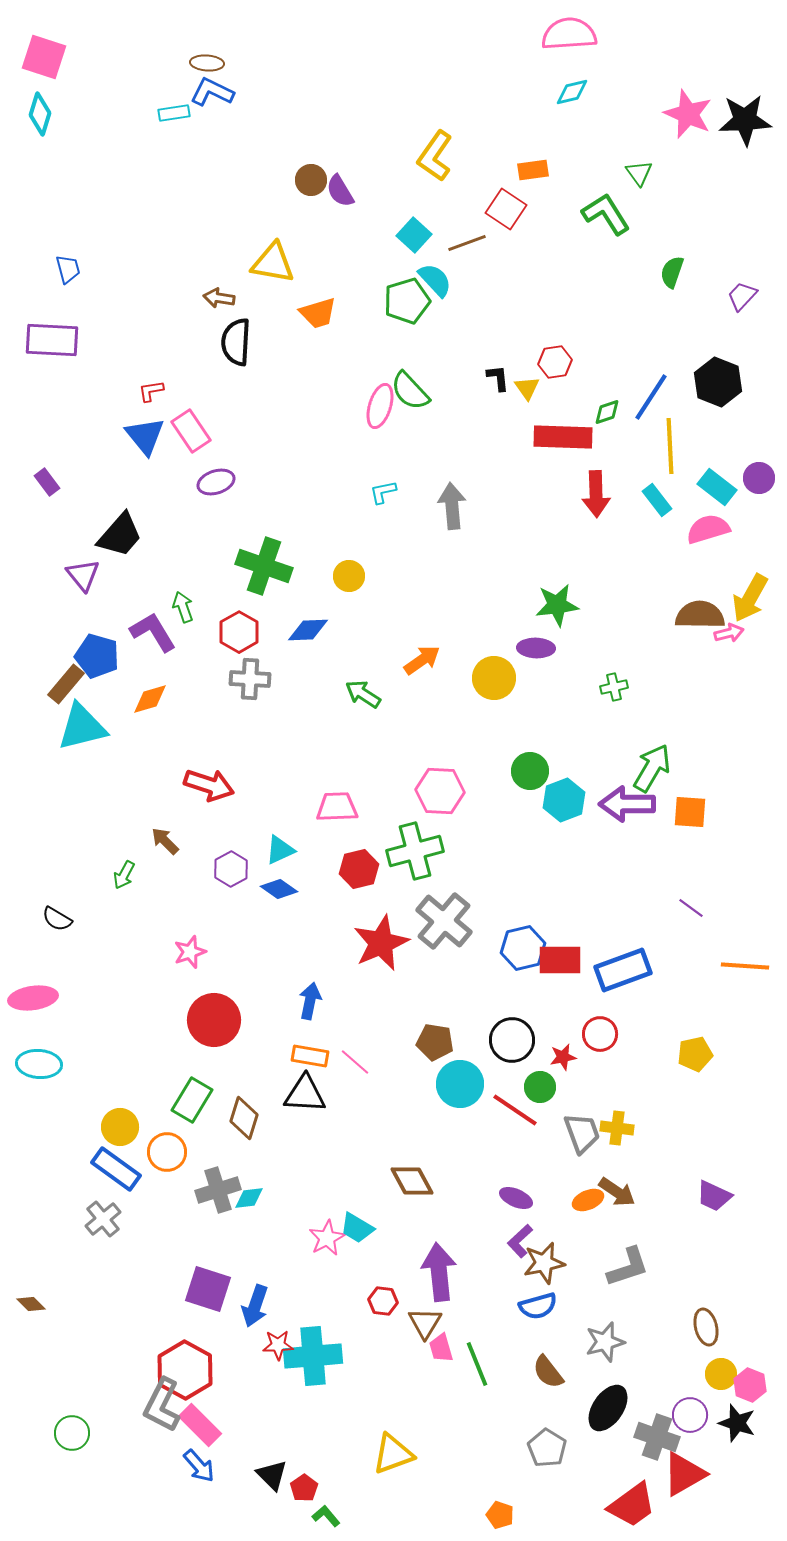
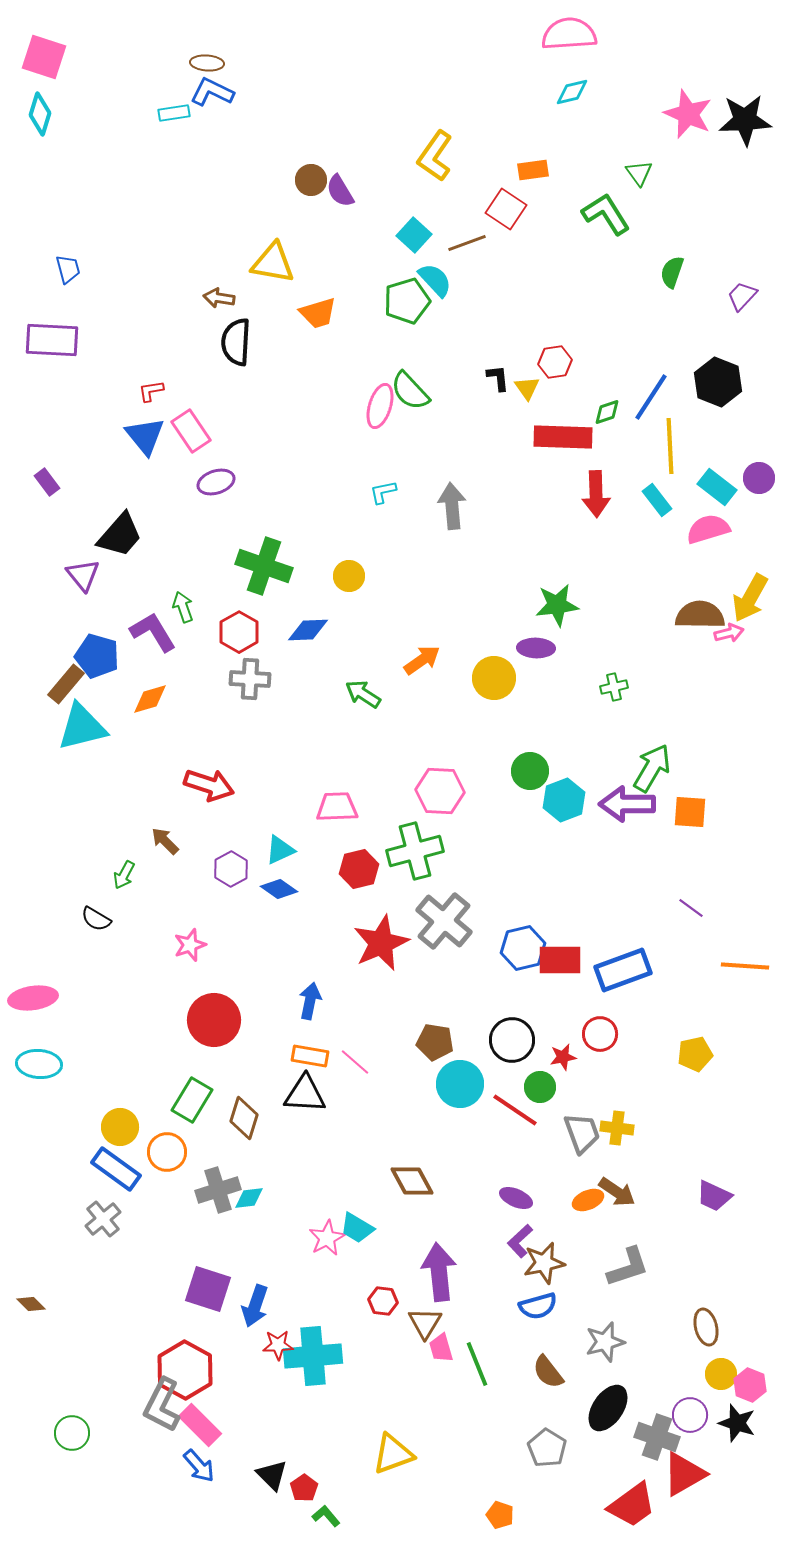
black semicircle at (57, 919): moved 39 px right
pink star at (190, 952): moved 7 px up
